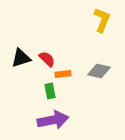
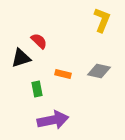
red semicircle: moved 8 px left, 18 px up
orange rectangle: rotated 21 degrees clockwise
green rectangle: moved 13 px left, 2 px up
